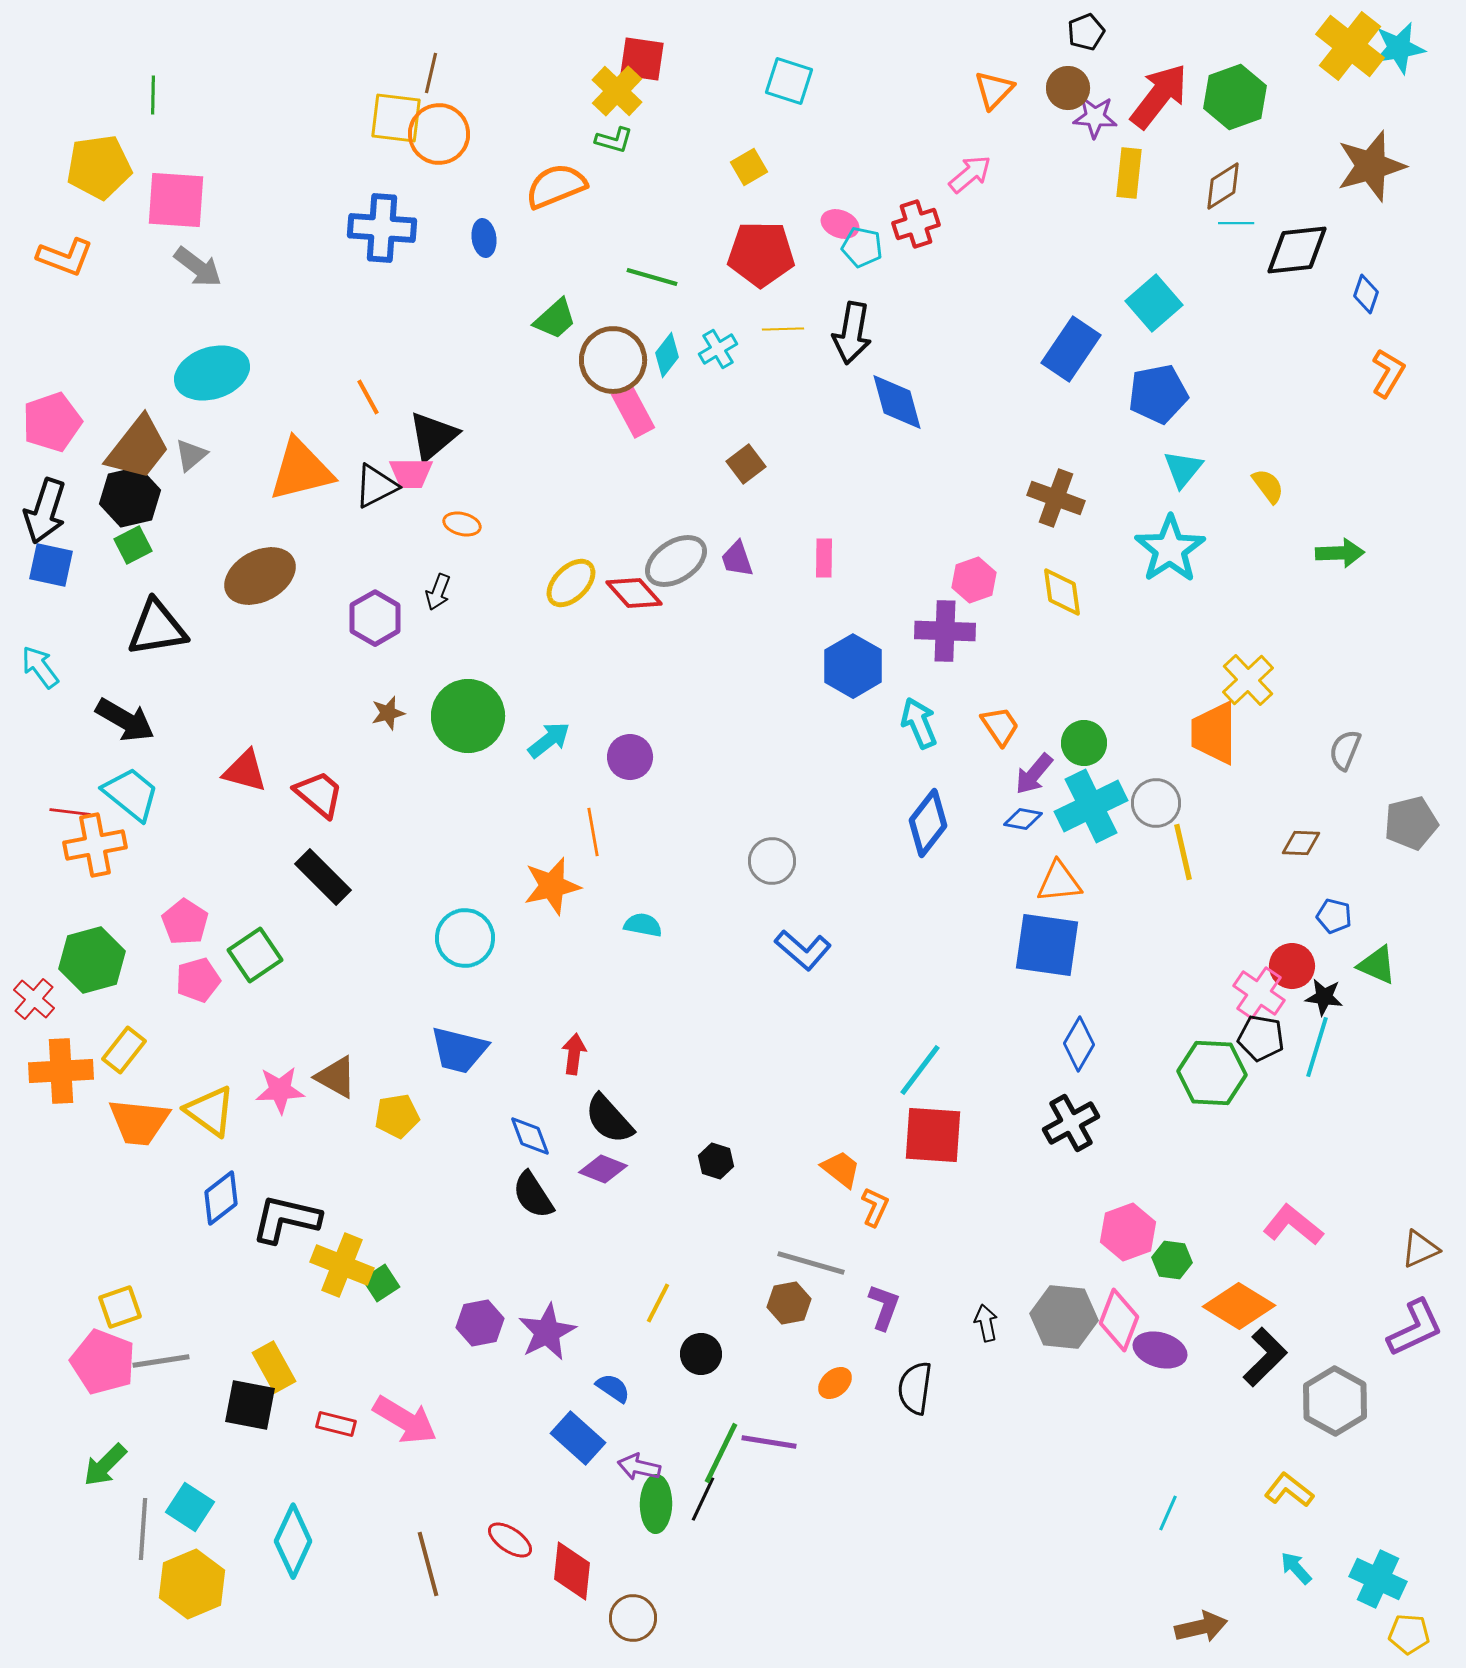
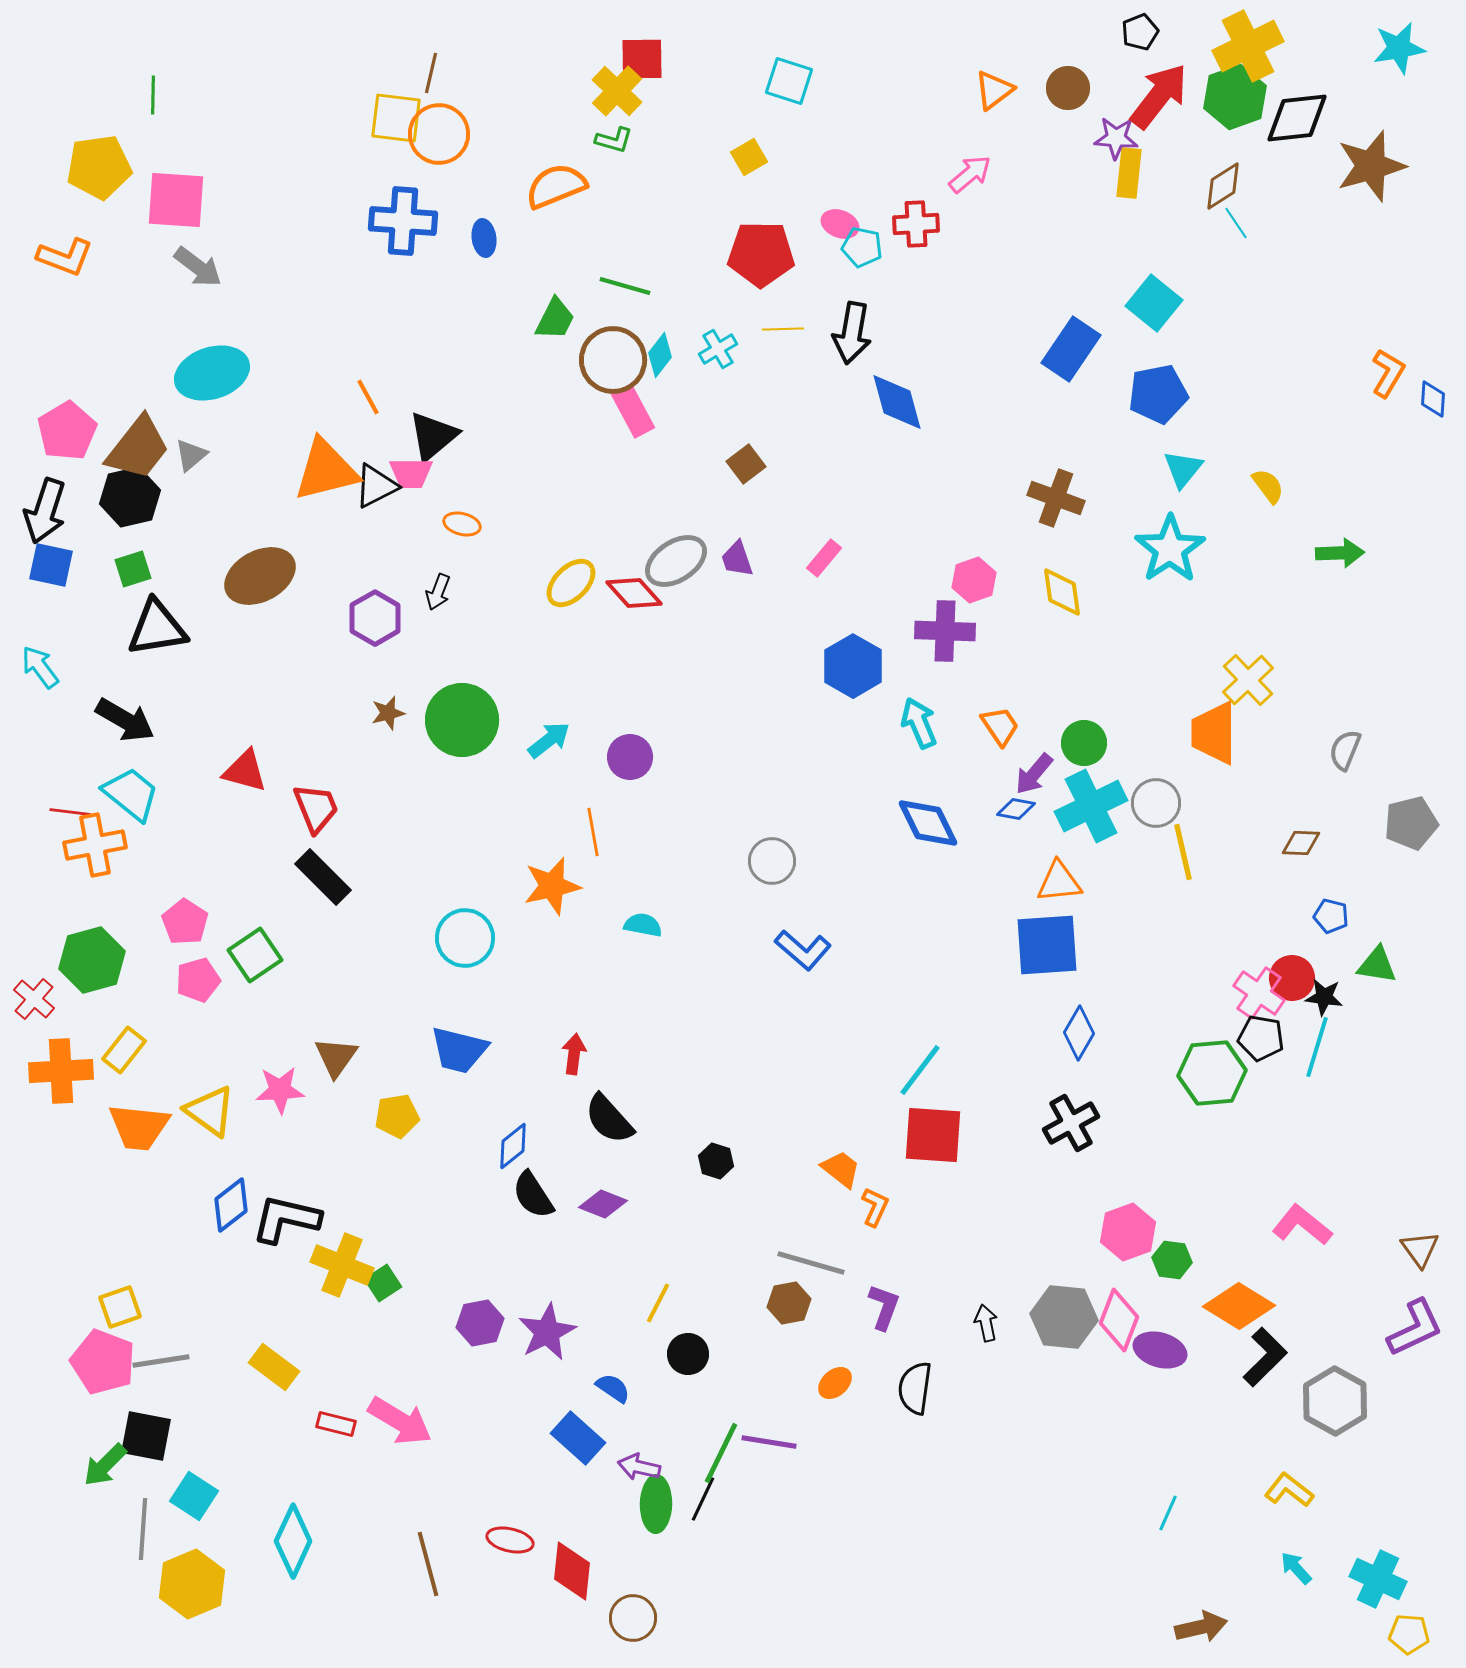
black pentagon at (1086, 32): moved 54 px right
yellow cross at (1350, 46): moved 102 px left; rotated 26 degrees clockwise
red square at (642, 59): rotated 9 degrees counterclockwise
orange triangle at (994, 90): rotated 9 degrees clockwise
purple star at (1095, 117): moved 21 px right, 21 px down
yellow square at (749, 167): moved 10 px up
cyan line at (1236, 223): rotated 56 degrees clockwise
red cross at (916, 224): rotated 15 degrees clockwise
blue cross at (382, 228): moved 21 px right, 7 px up
black diamond at (1297, 250): moved 132 px up
green line at (652, 277): moved 27 px left, 9 px down
blue diamond at (1366, 294): moved 67 px right, 105 px down; rotated 15 degrees counterclockwise
cyan square at (1154, 303): rotated 10 degrees counterclockwise
green trapezoid at (555, 319): rotated 21 degrees counterclockwise
cyan diamond at (667, 355): moved 7 px left
pink pentagon at (52, 422): moved 15 px right, 9 px down; rotated 12 degrees counterclockwise
orange triangle at (301, 470): moved 25 px right
green square at (133, 545): moved 24 px down; rotated 9 degrees clockwise
pink rectangle at (824, 558): rotated 39 degrees clockwise
green circle at (468, 716): moved 6 px left, 4 px down
red trapezoid at (319, 794): moved 3 px left, 14 px down; rotated 28 degrees clockwise
blue diamond at (1023, 819): moved 7 px left, 10 px up
blue diamond at (928, 823): rotated 64 degrees counterclockwise
blue pentagon at (1334, 916): moved 3 px left
blue square at (1047, 945): rotated 12 degrees counterclockwise
green triangle at (1377, 965): rotated 15 degrees counterclockwise
red circle at (1292, 966): moved 12 px down
blue diamond at (1079, 1044): moved 11 px up
green hexagon at (1212, 1073): rotated 8 degrees counterclockwise
brown triangle at (336, 1077): moved 20 px up; rotated 36 degrees clockwise
orange trapezoid at (139, 1122): moved 5 px down
blue diamond at (530, 1136): moved 17 px left, 10 px down; rotated 72 degrees clockwise
purple diamond at (603, 1169): moved 35 px down
blue diamond at (221, 1198): moved 10 px right, 7 px down
pink L-shape at (1293, 1225): moved 9 px right
brown triangle at (1420, 1249): rotated 42 degrees counterclockwise
green square at (381, 1283): moved 2 px right
black circle at (701, 1354): moved 13 px left
yellow rectangle at (274, 1367): rotated 24 degrees counterclockwise
black square at (250, 1405): moved 104 px left, 31 px down
pink arrow at (405, 1420): moved 5 px left, 1 px down
cyan square at (190, 1507): moved 4 px right, 11 px up
red ellipse at (510, 1540): rotated 21 degrees counterclockwise
